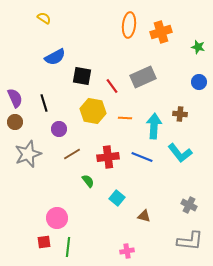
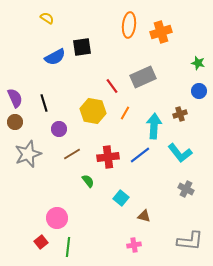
yellow semicircle: moved 3 px right
green star: moved 16 px down
black square: moved 29 px up; rotated 18 degrees counterclockwise
blue circle: moved 9 px down
brown cross: rotated 24 degrees counterclockwise
orange line: moved 5 px up; rotated 64 degrees counterclockwise
blue line: moved 2 px left, 2 px up; rotated 60 degrees counterclockwise
cyan square: moved 4 px right
gray cross: moved 3 px left, 16 px up
red square: moved 3 px left; rotated 32 degrees counterclockwise
pink cross: moved 7 px right, 6 px up
